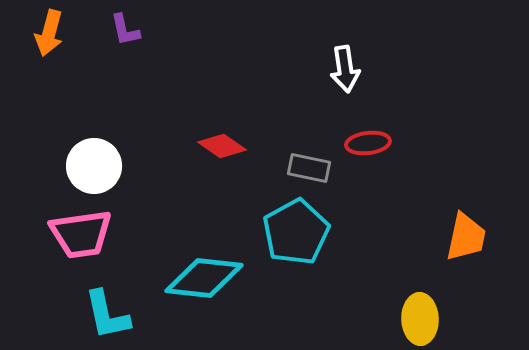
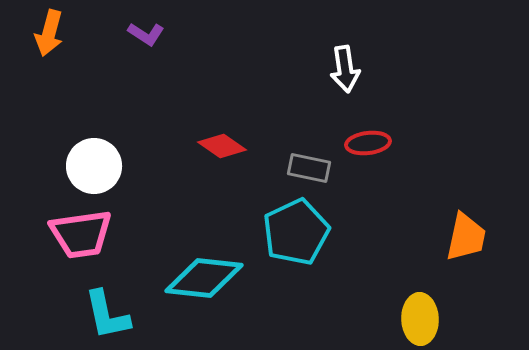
purple L-shape: moved 21 px right, 4 px down; rotated 45 degrees counterclockwise
cyan pentagon: rotated 4 degrees clockwise
